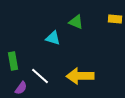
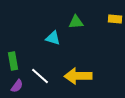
green triangle: rotated 28 degrees counterclockwise
yellow arrow: moved 2 px left
purple semicircle: moved 4 px left, 2 px up
